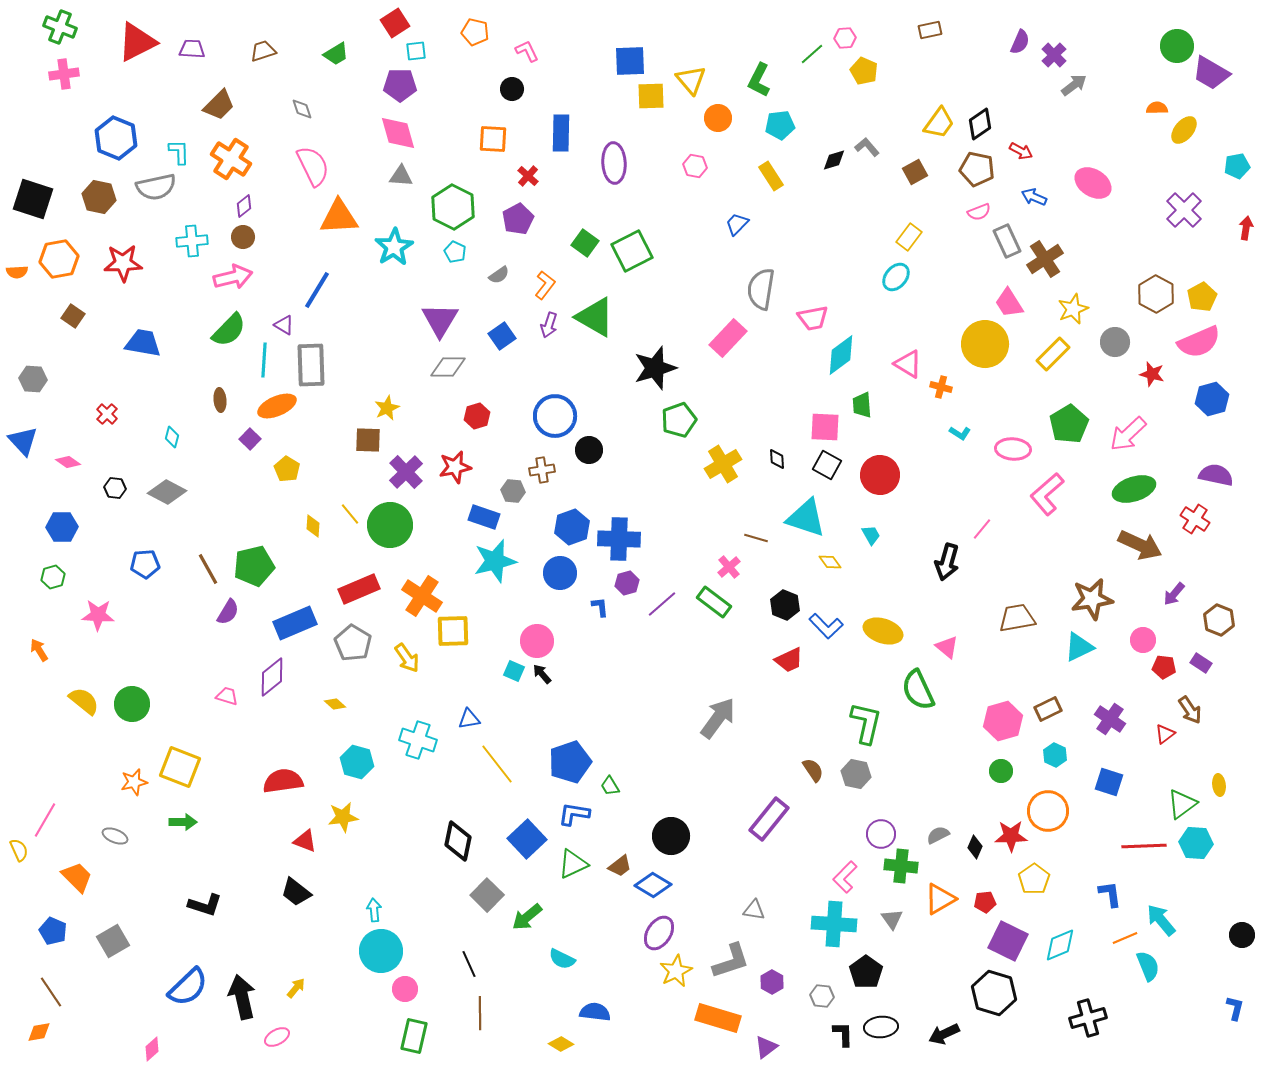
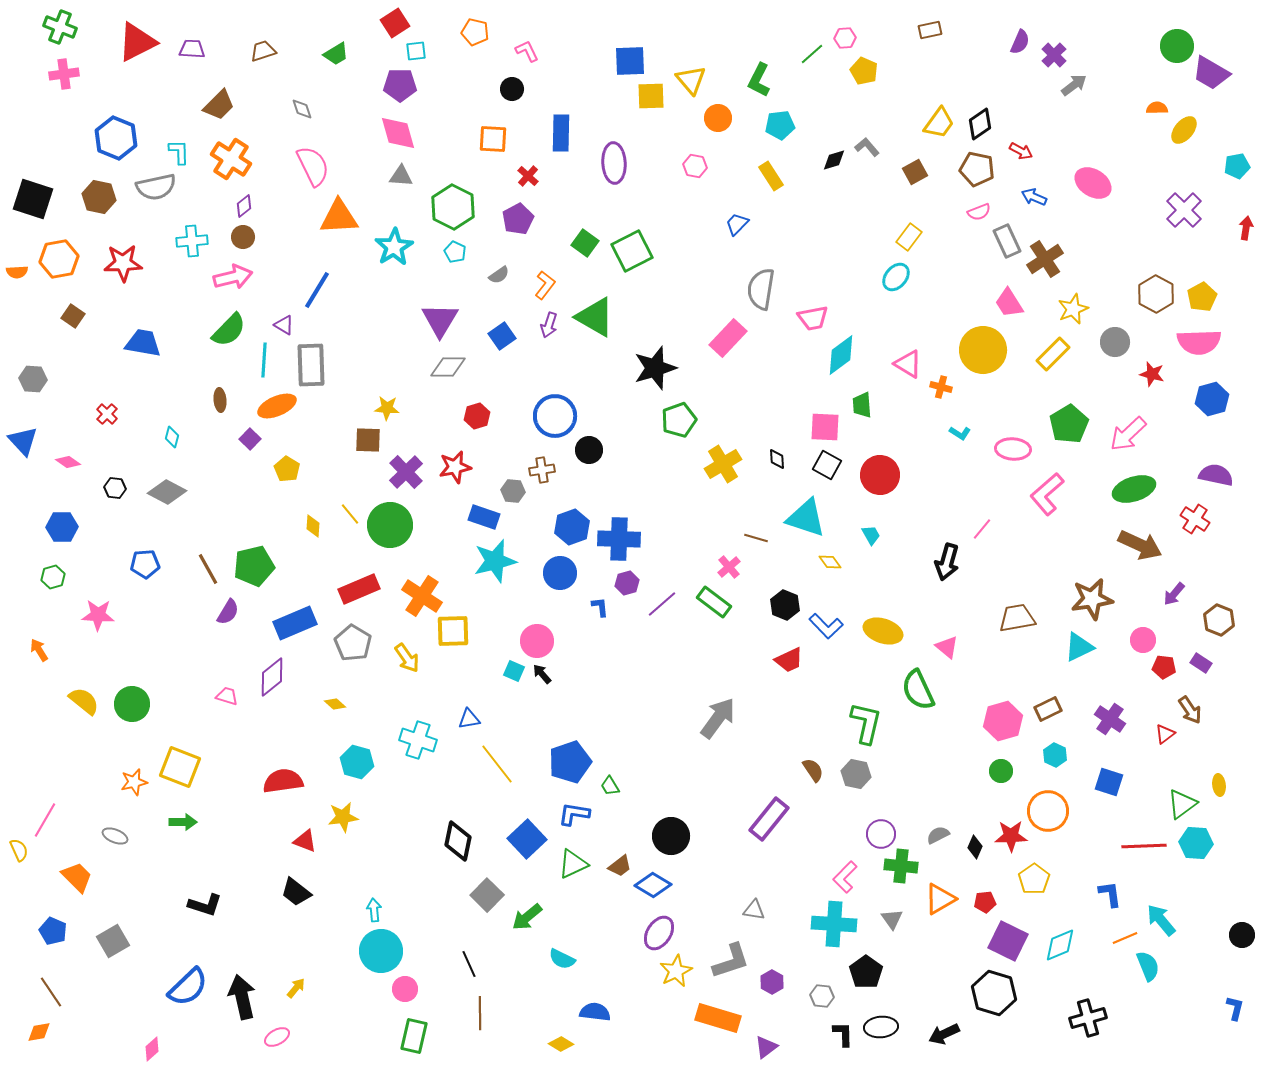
pink semicircle at (1199, 342): rotated 21 degrees clockwise
yellow circle at (985, 344): moved 2 px left, 6 px down
yellow star at (387, 408): rotated 30 degrees clockwise
